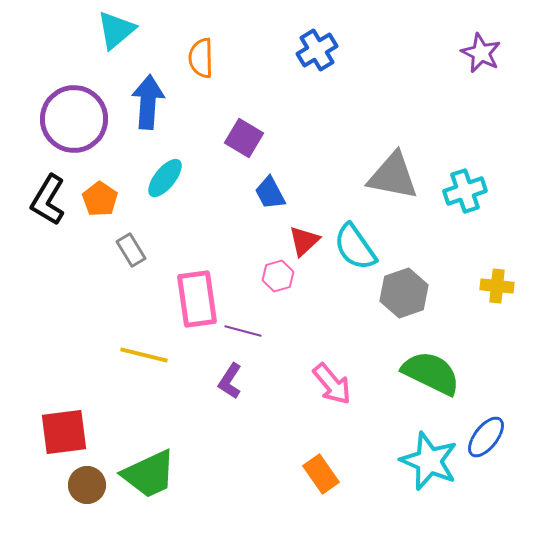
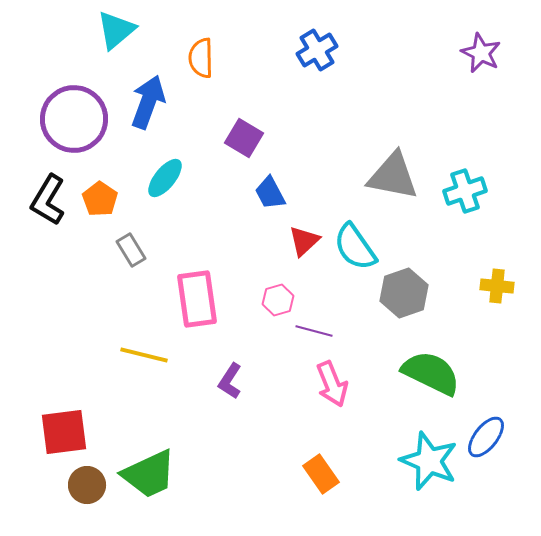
blue arrow: rotated 16 degrees clockwise
pink hexagon: moved 24 px down
purple line: moved 71 px right
pink arrow: rotated 18 degrees clockwise
